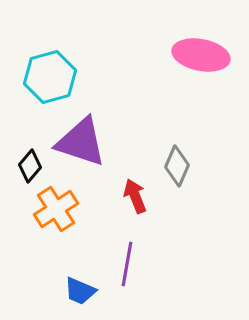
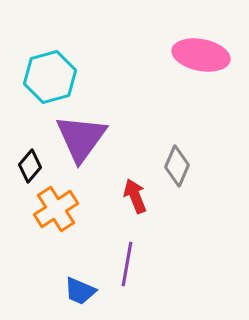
purple triangle: moved 4 px up; rotated 48 degrees clockwise
